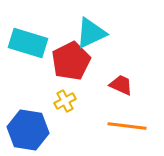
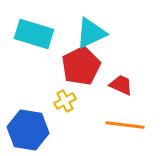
cyan rectangle: moved 6 px right, 9 px up
red pentagon: moved 10 px right, 5 px down
orange line: moved 2 px left, 1 px up
